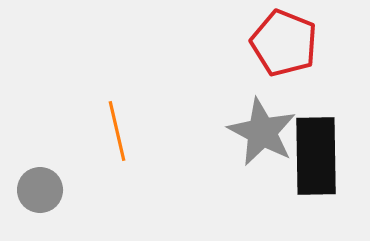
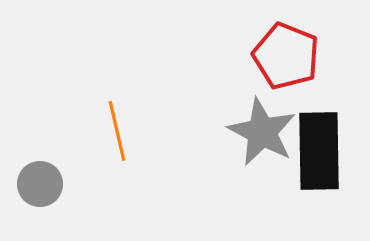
red pentagon: moved 2 px right, 13 px down
black rectangle: moved 3 px right, 5 px up
gray circle: moved 6 px up
